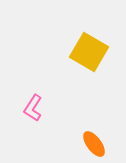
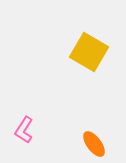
pink L-shape: moved 9 px left, 22 px down
